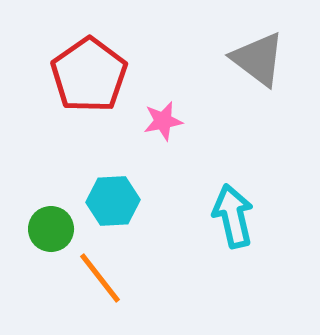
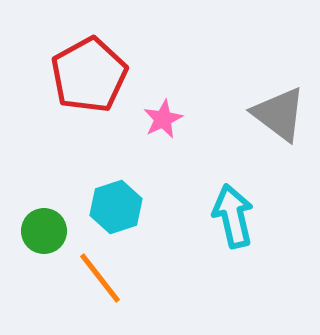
gray triangle: moved 21 px right, 55 px down
red pentagon: rotated 6 degrees clockwise
pink star: moved 2 px up; rotated 15 degrees counterclockwise
cyan hexagon: moved 3 px right, 6 px down; rotated 15 degrees counterclockwise
green circle: moved 7 px left, 2 px down
